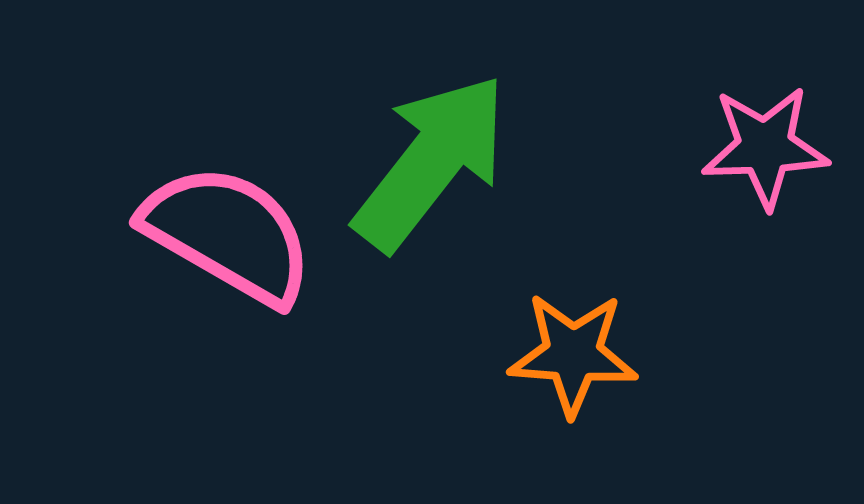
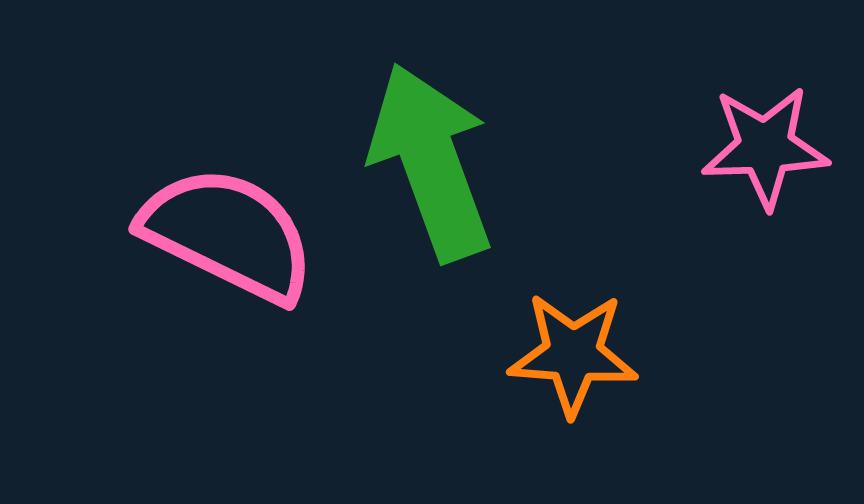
green arrow: rotated 58 degrees counterclockwise
pink semicircle: rotated 4 degrees counterclockwise
